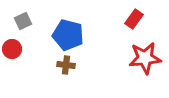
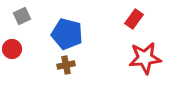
gray square: moved 1 px left, 5 px up
blue pentagon: moved 1 px left, 1 px up
brown cross: rotated 18 degrees counterclockwise
